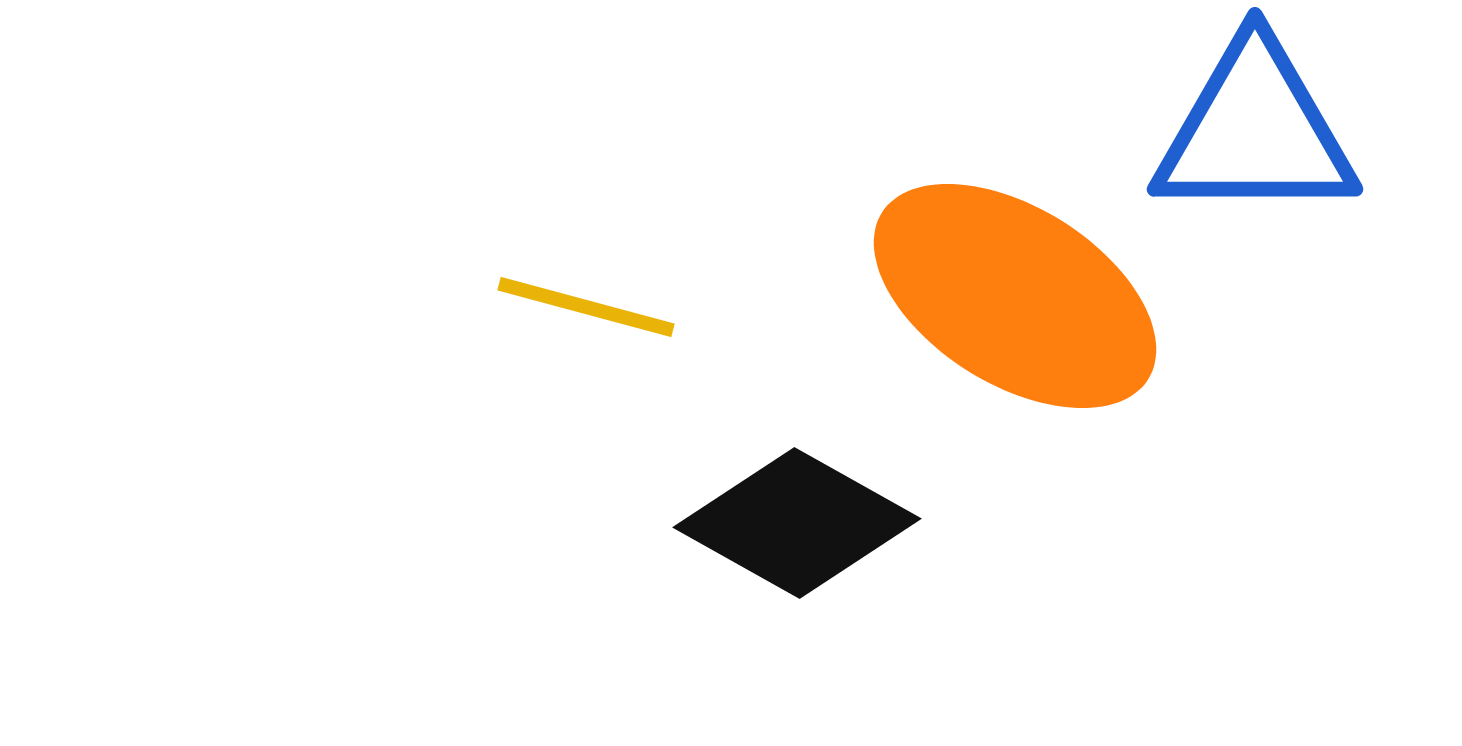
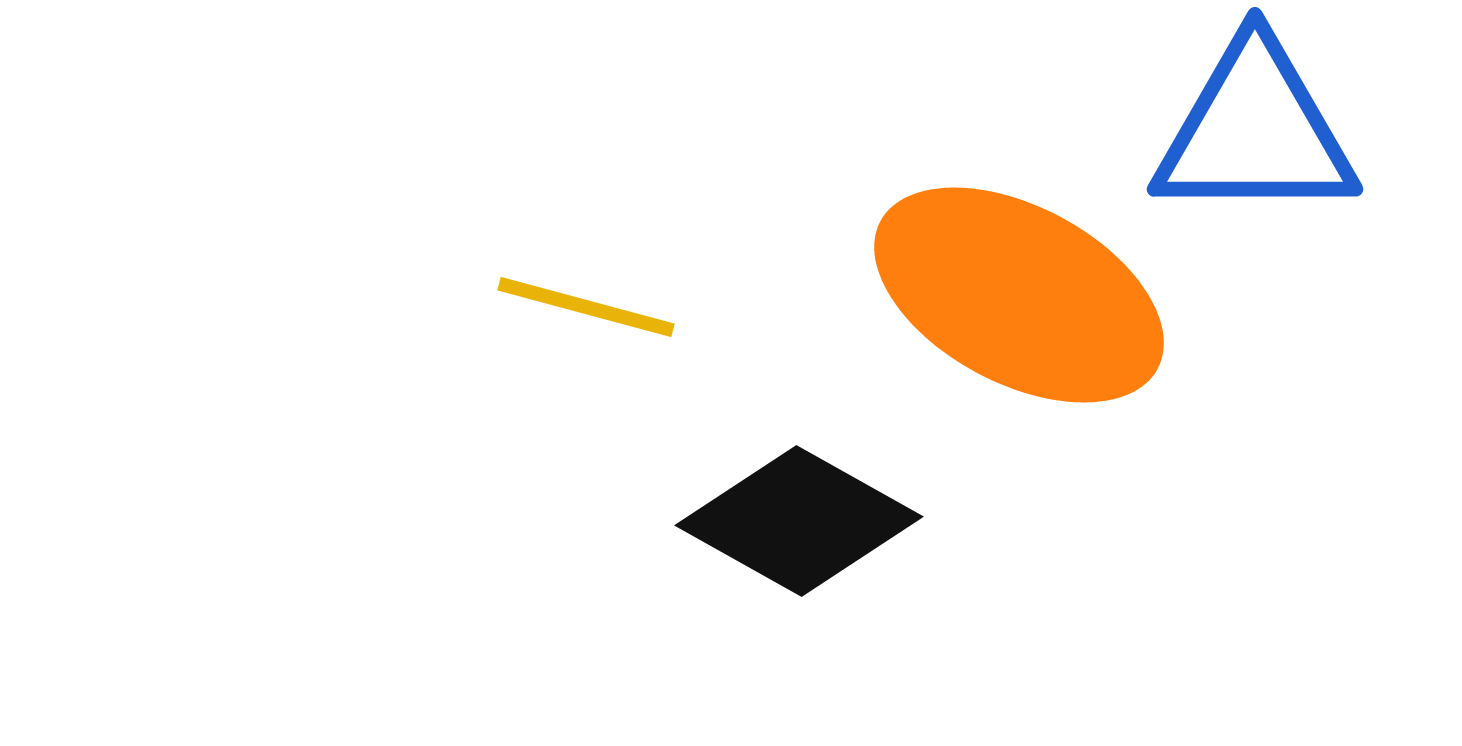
orange ellipse: moved 4 px right, 1 px up; rotated 4 degrees counterclockwise
black diamond: moved 2 px right, 2 px up
